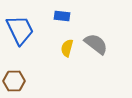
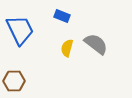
blue rectangle: rotated 14 degrees clockwise
